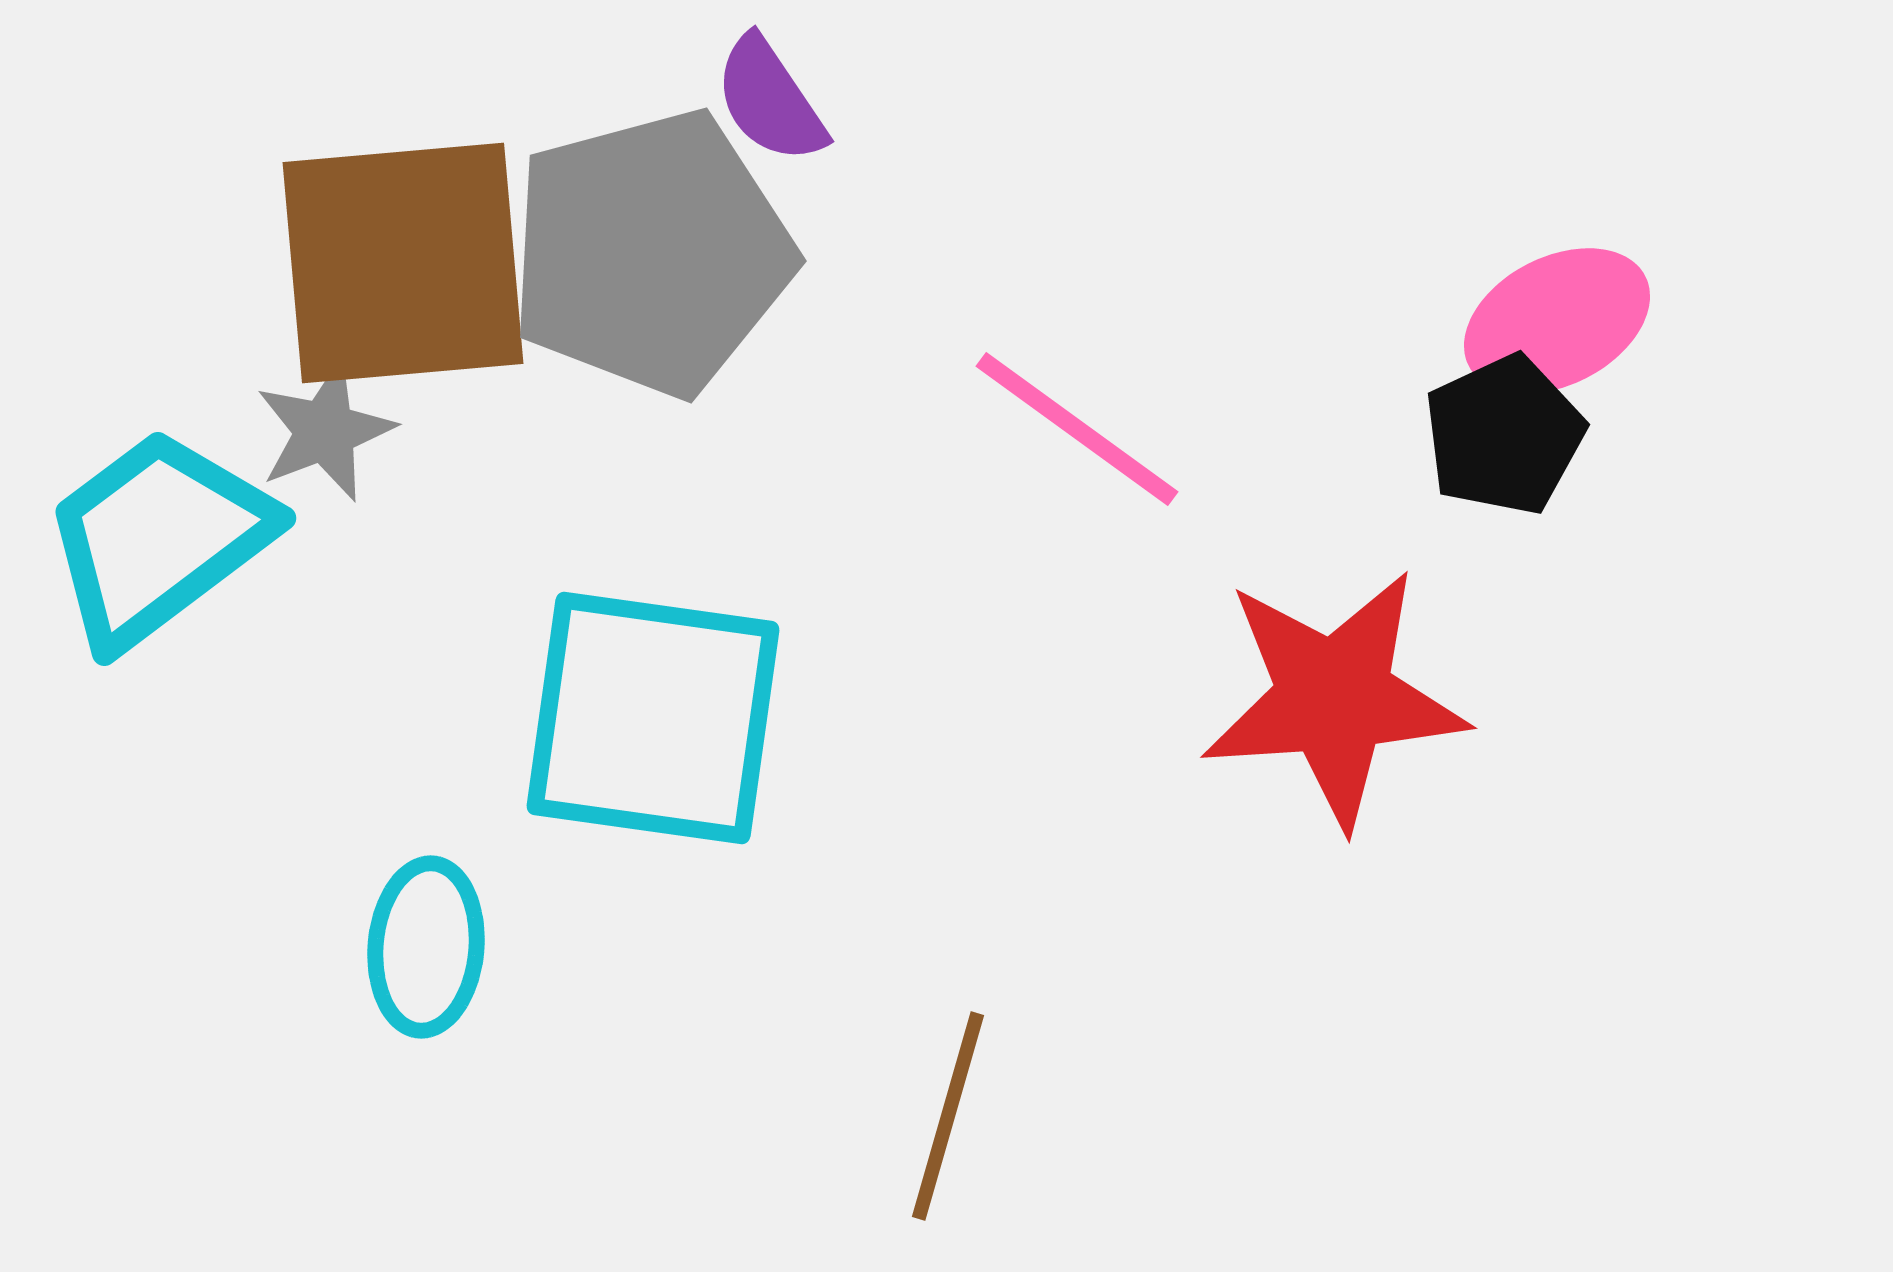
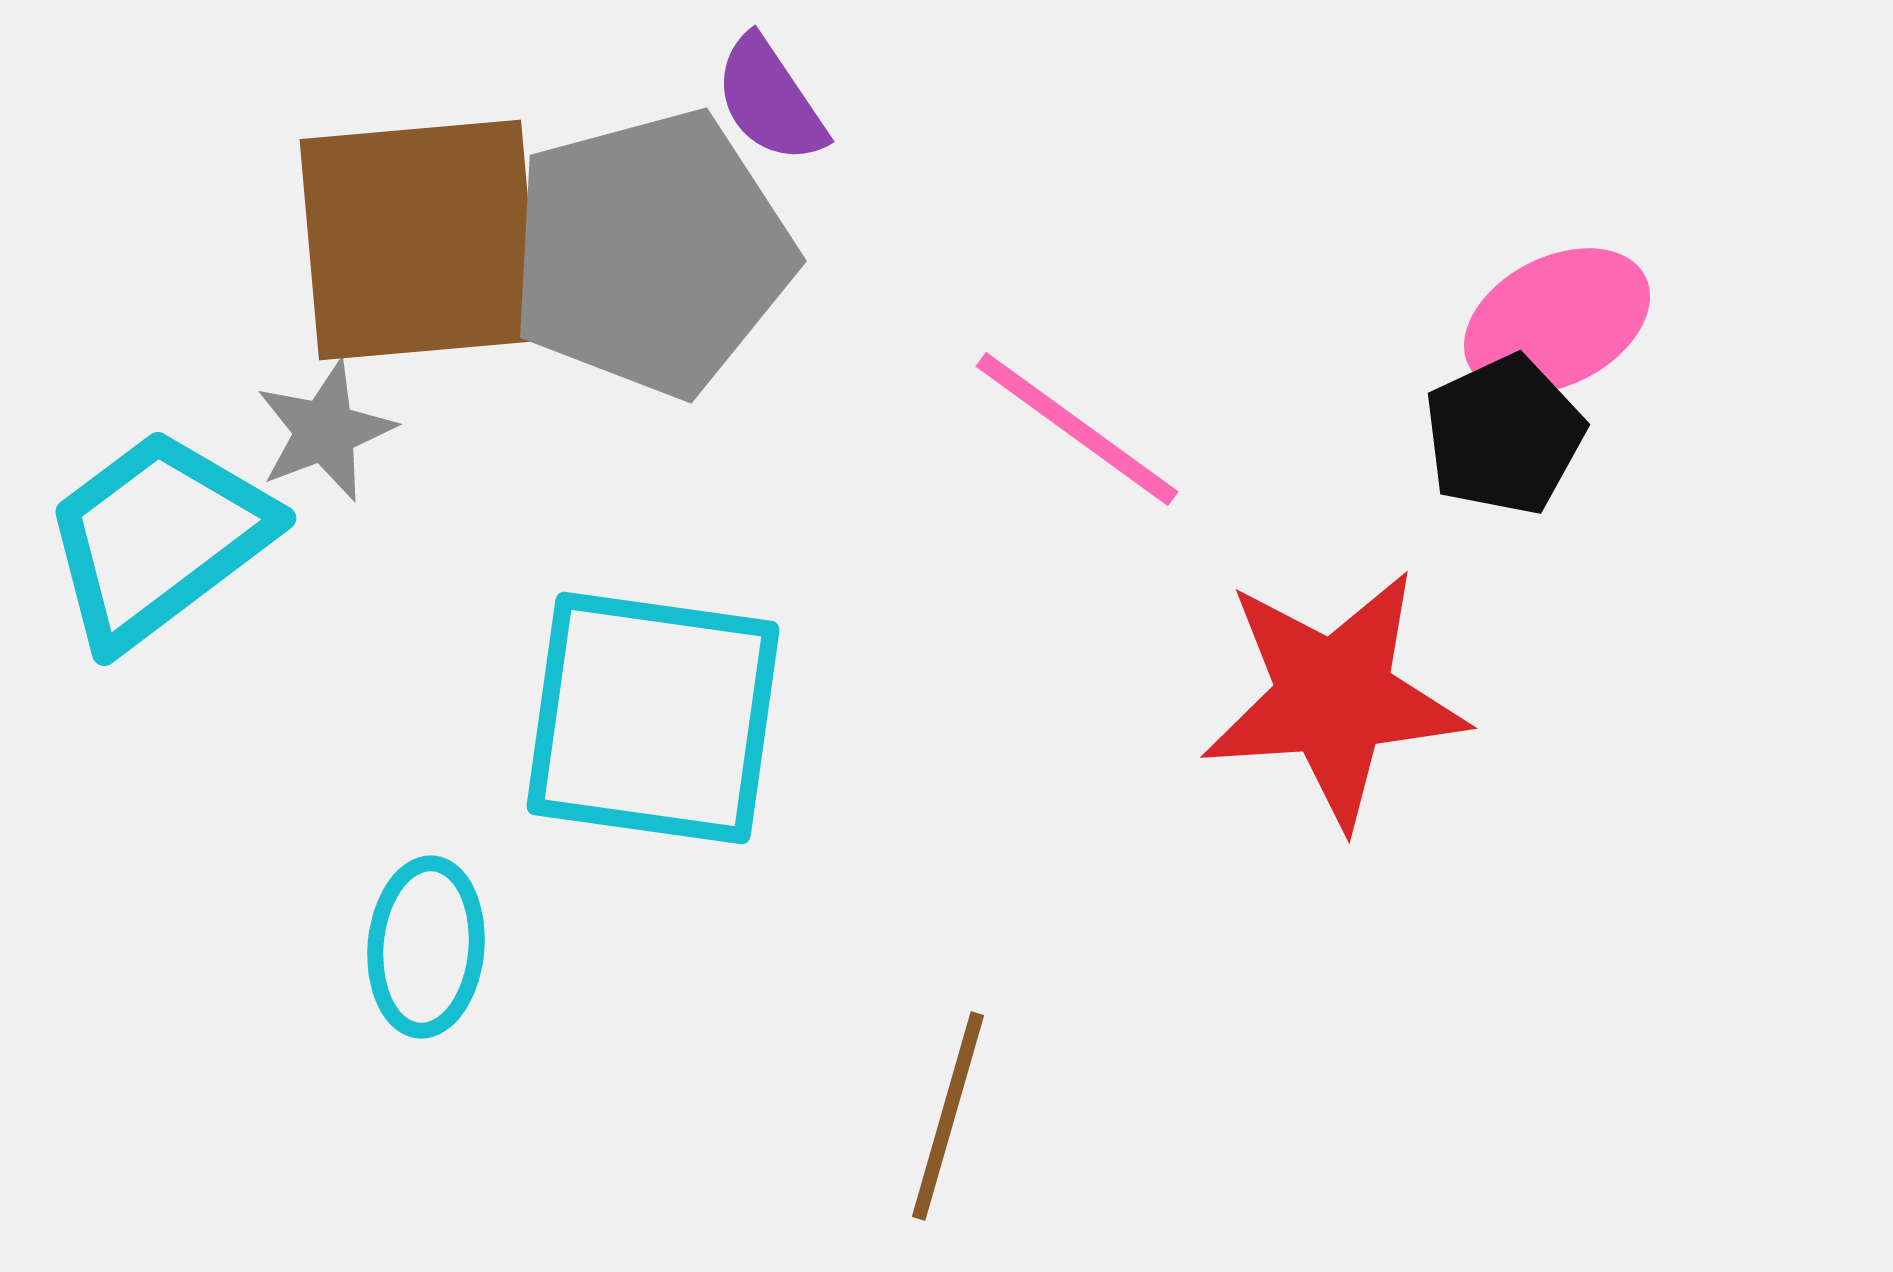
brown square: moved 17 px right, 23 px up
